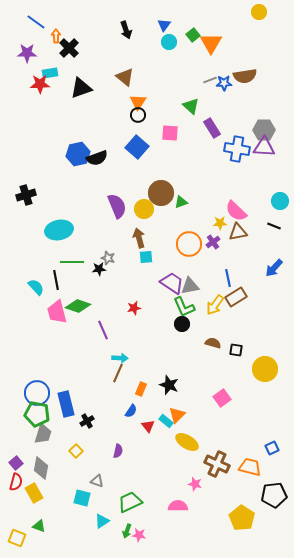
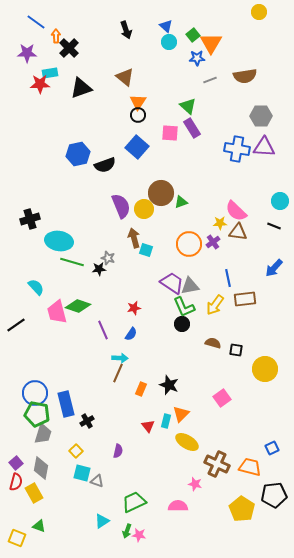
blue triangle at (164, 25): moved 2 px right, 1 px down; rotated 24 degrees counterclockwise
blue star at (224, 83): moved 27 px left, 25 px up
green triangle at (191, 106): moved 3 px left
purple rectangle at (212, 128): moved 20 px left
gray hexagon at (264, 130): moved 3 px left, 14 px up
black semicircle at (97, 158): moved 8 px right, 7 px down
black cross at (26, 195): moved 4 px right, 24 px down
purple semicircle at (117, 206): moved 4 px right
cyan ellipse at (59, 230): moved 11 px down; rotated 20 degrees clockwise
brown triangle at (238, 232): rotated 18 degrees clockwise
brown arrow at (139, 238): moved 5 px left
cyan square at (146, 257): moved 7 px up; rotated 24 degrees clockwise
green line at (72, 262): rotated 15 degrees clockwise
black line at (56, 280): moved 40 px left, 45 px down; rotated 66 degrees clockwise
brown rectangle at (236, 297): moved 9 px right, 2 px down; rotated 25 degrees clockwise
blue circle at (37, 393): moved 2 px left
blue semicircle at (131, 411): moved 77 px up
orange triangle at (177, 415): moved 4 px right, 1 px up
cyan rectangle at (166, 421): rotated 64 degrees clockwise
cyan square at (82, 498): moved 25 px up
green trapezoid at (130, 502): moved 4 px right
yellow pentagon at (242, 518): moved 9 px up
